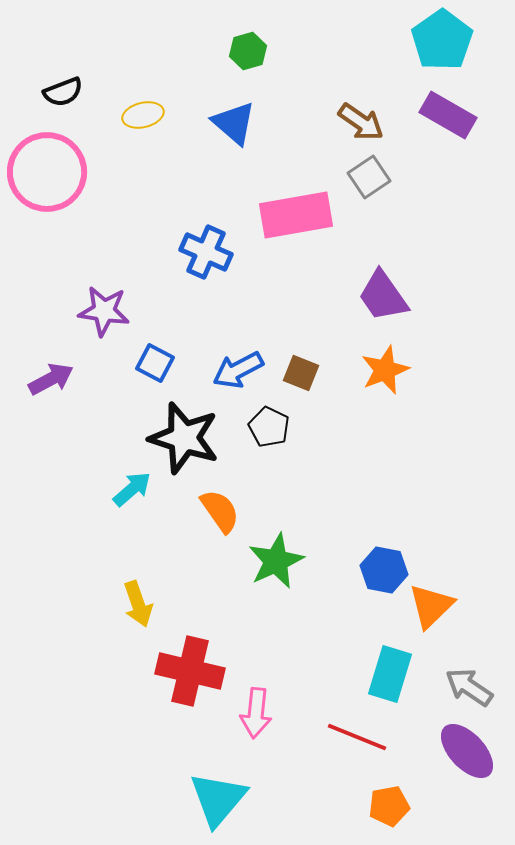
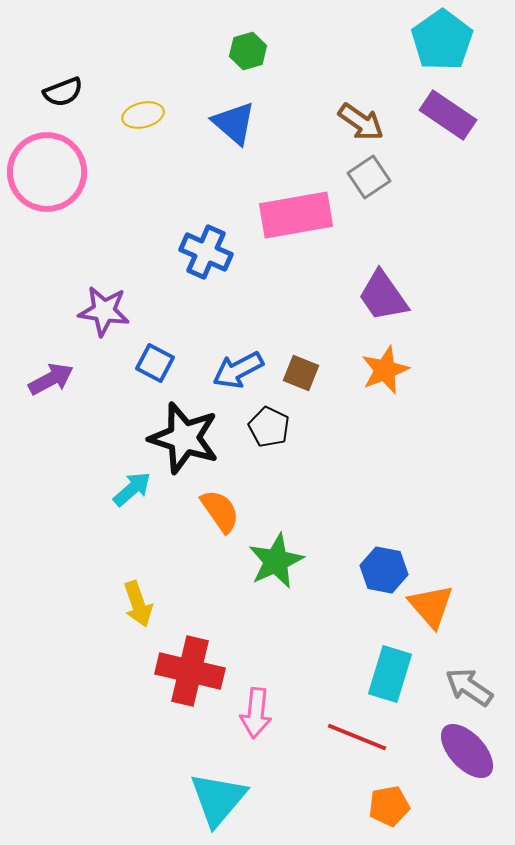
purple rectangle: rotated 4 degrees clockwise
orange triangle: rotated 27 degrees counterclockwise
